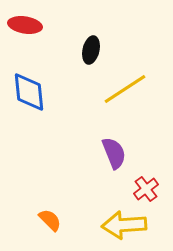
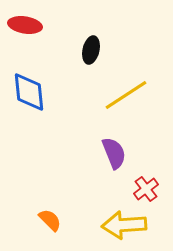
yellow line: moved 1 px right, 6 px down
